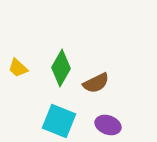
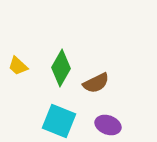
yellow trapezoid: moved 2 px up
